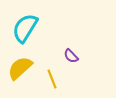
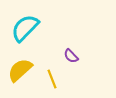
cyan semicircle: rotated 12 degrees clockwise
yellow semicircle: moved 2 px down
